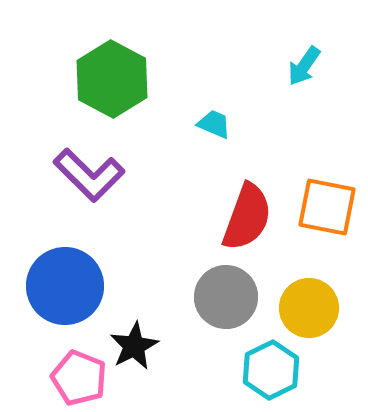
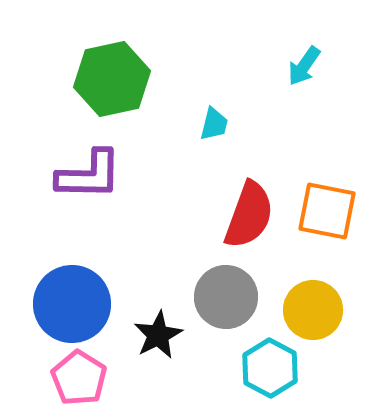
green hexagon: rotated 20 degrees clockwise
cyan trapezoid: rotated 81 degrees clockwise
purple L-shape: rotated 44 degrees counterclockwise
orange square: moved 4 px down
red semicircle: moved 2 px right, 2 px up
blue circle: moved 7 px right, 18 px down
yellow circle: moved 4 px right, 2 px down
black star: moved 24 px right, 11 px up
cyan hexagon: moved 1 px left, 2 px up; rotated 6 degrees counterclockwise
pink pentagon: rotated 10 degrees clockwise
